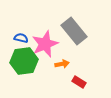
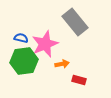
gray rectangle: moved 1 px right, 9 px up
red rectangle: moved 2 px up; rotated 16 degrees counterclockwise
